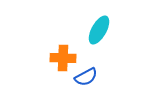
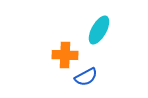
orange cross: moved 2 px right, 3 px up
